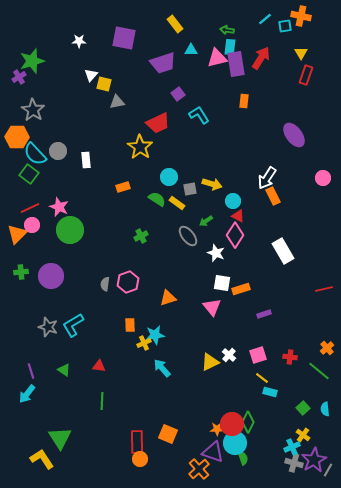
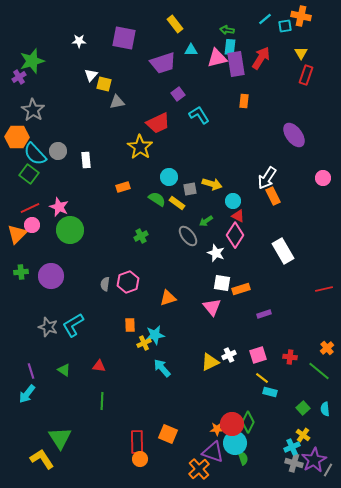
white cross at (229, 355): rotated 24 degrees clockwise
